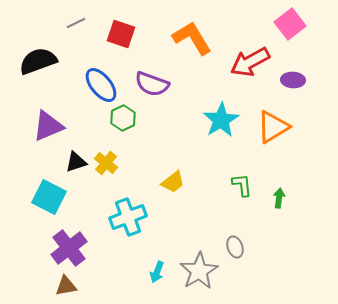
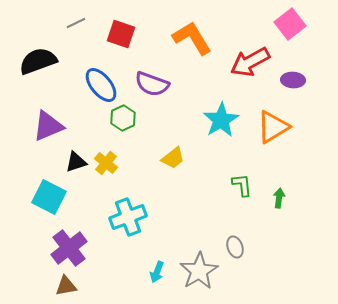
yellow trapezoid: moved 24 px up
